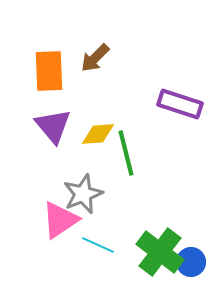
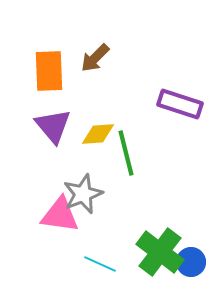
pink triangle: moved 5 px up; rotated 42 degrees clockwise
cyan line: moved 2 px right, 19 px down
